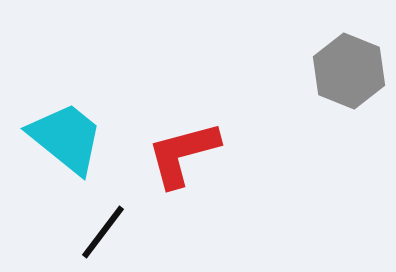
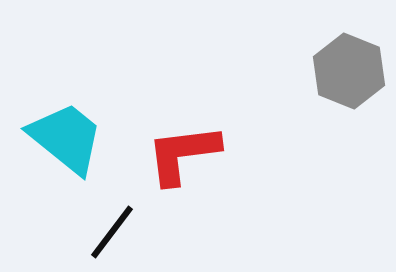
red L-shape: rotated 8 degrees clockwise
black line: moved 9 px right
